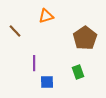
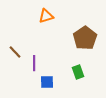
brown line: moved 21 px down
